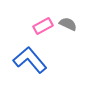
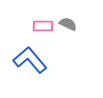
pink rectangle: rotated 30 degrees clockwise
